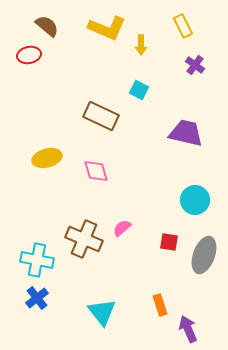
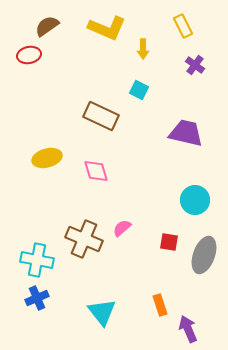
brown semicircle: rotated 75 degrees counterclockwise
yellow arrow: moved 2 px right, 4 px down
blue cross: rotated 15 degrees clockwise
